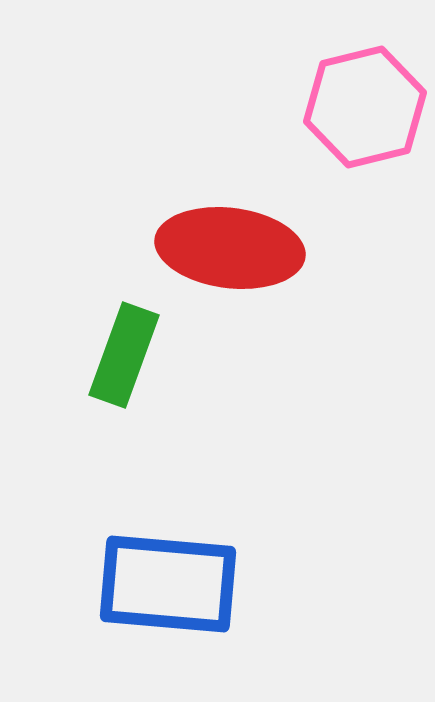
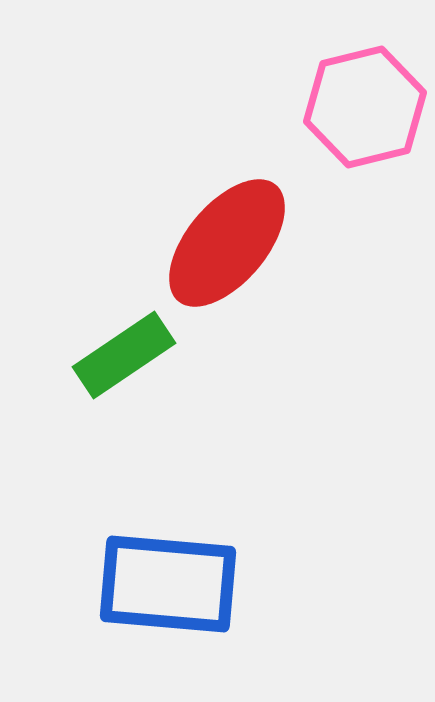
red ellipse: moved 3 px left, 5 px up; rotated 57 degrees counterclockwise
green rectangle: rotated 36 degrees clockwise
